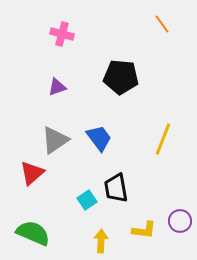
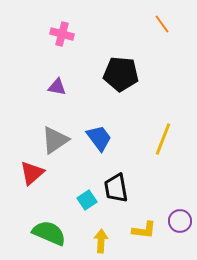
black pentagon: moved 3 px up
purple triangle: rotated 30 degrees clockwise
green semicircle: moved 16 px right
